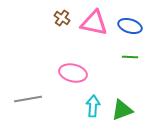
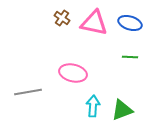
blue ellipse: moved 3 px up
gray line: moved 7 px up
